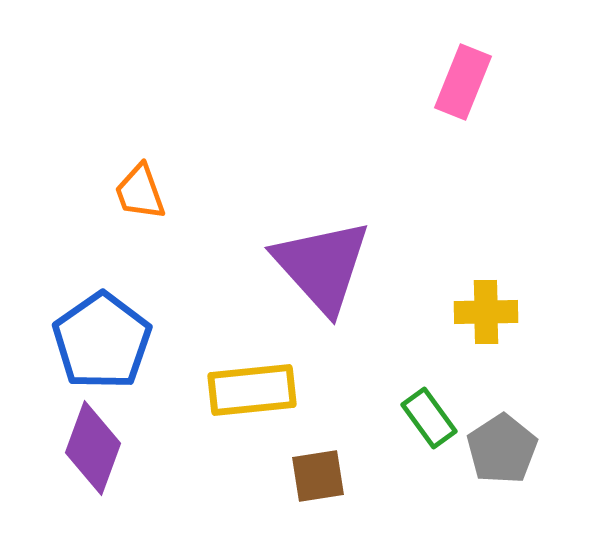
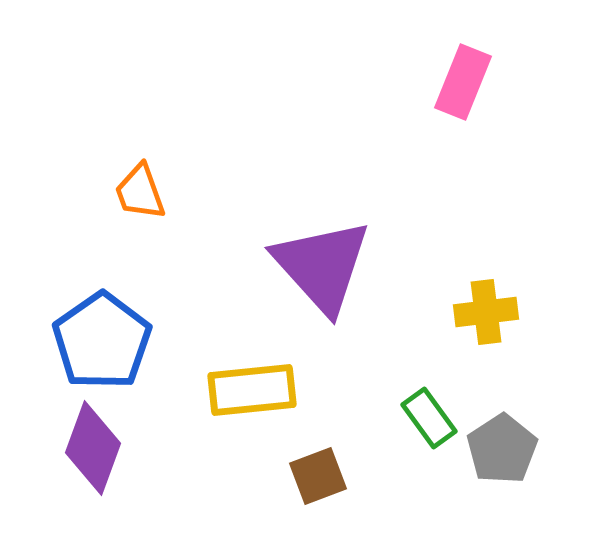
yellow cross: rotated 6 degrees counterclockwise
brown square: rotated 12 degrees counterclockwise
